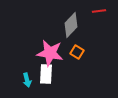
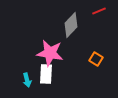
red line: rotated 16 degrees counterclockwise
orange square: moved 19 px right, 7 px down
